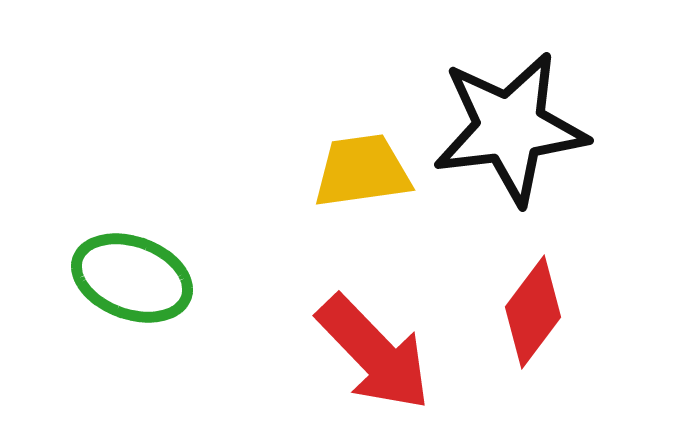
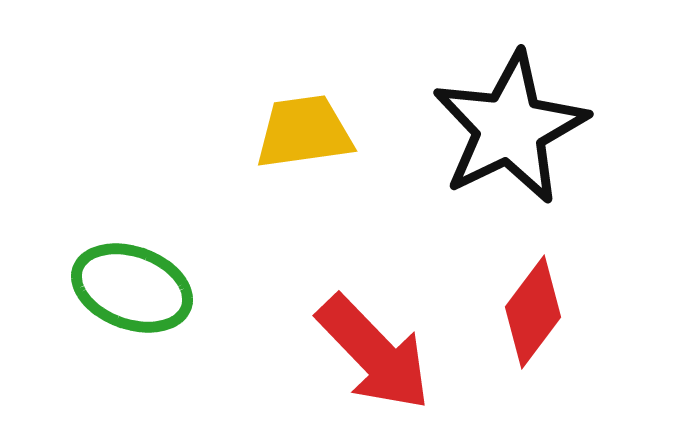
black star: rotated 19 degrees counterclockwise
yellow trapezoid: moved 58 px left, 39 px up
green ellipse: moved 10 px down
